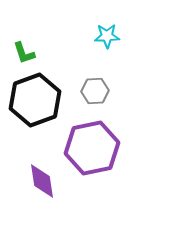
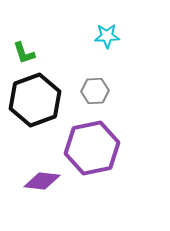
purple diamond: rotated 75 degrees counterclockwise
